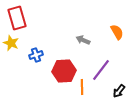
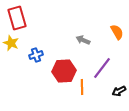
purple line: moved 1 px right, 2 px up
black arrow: rotated 24 degrees clockwise
